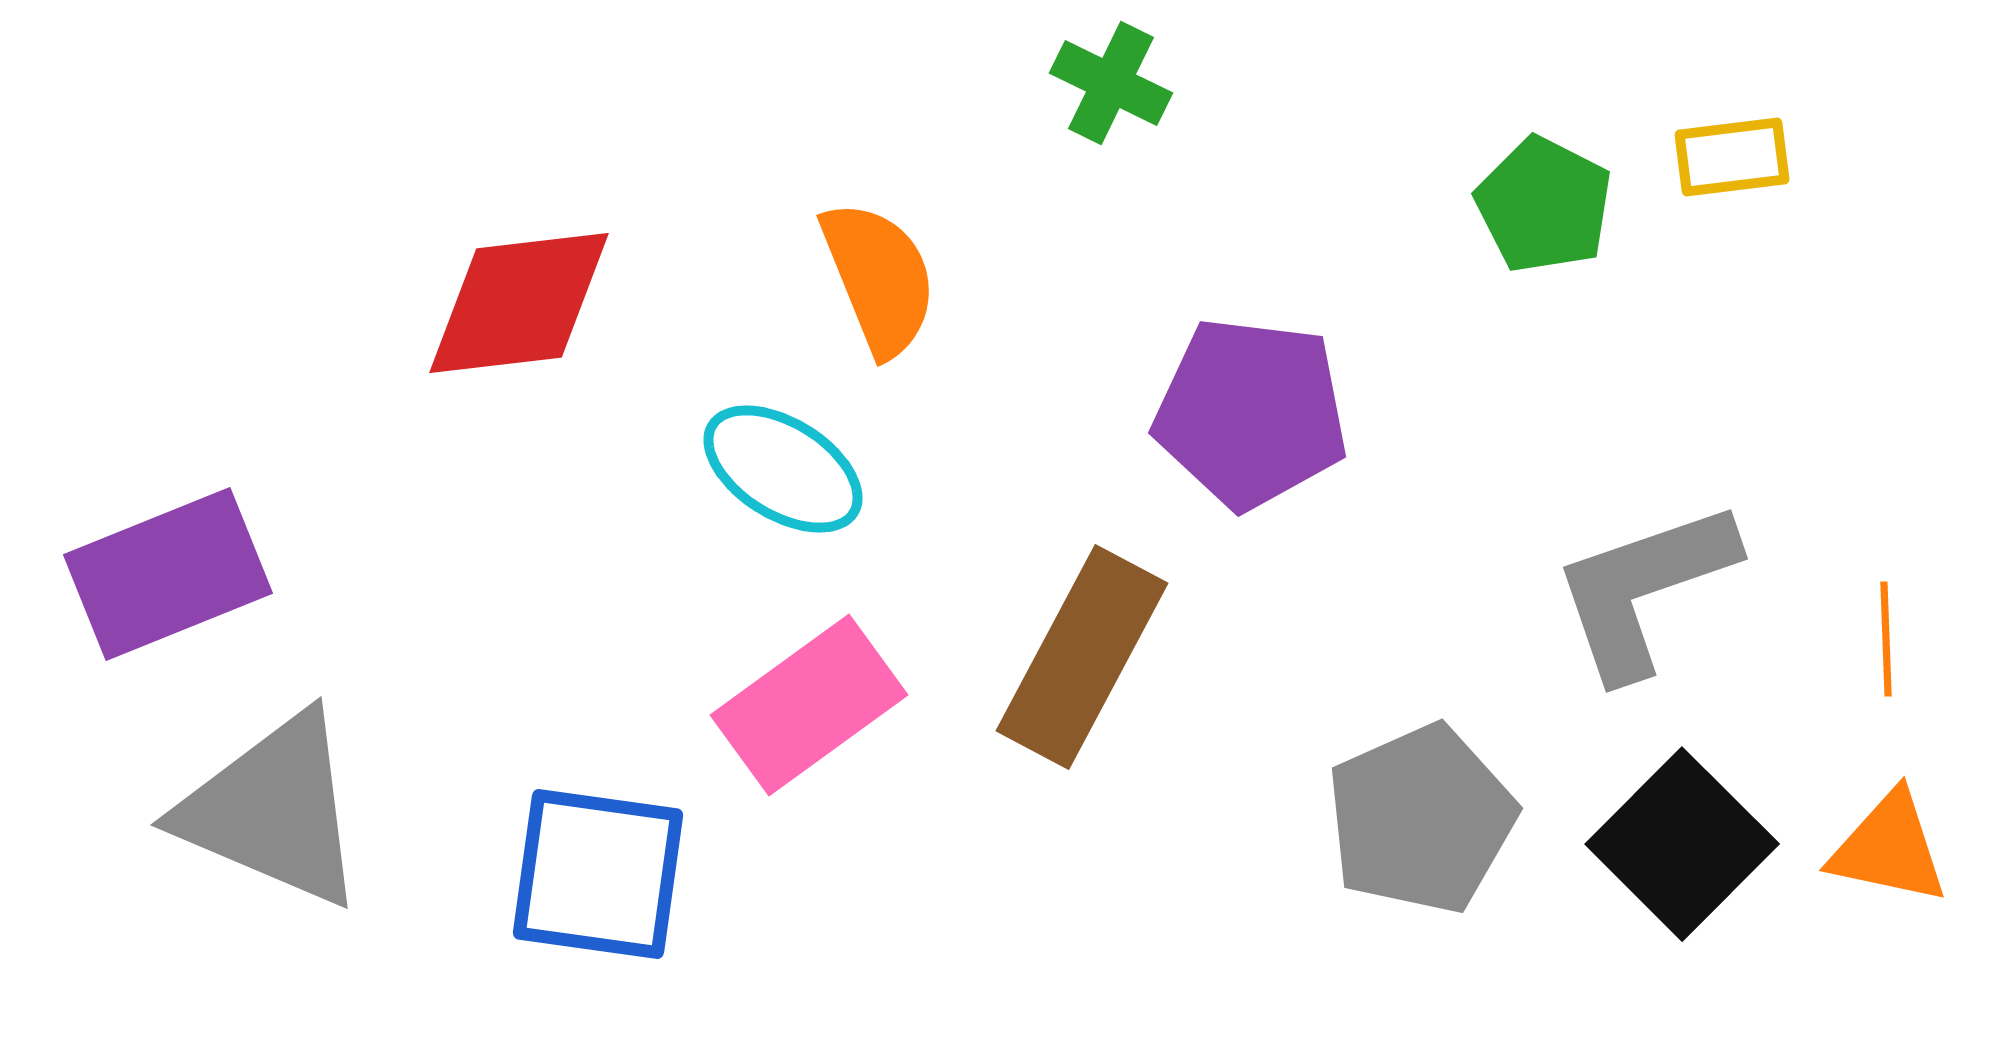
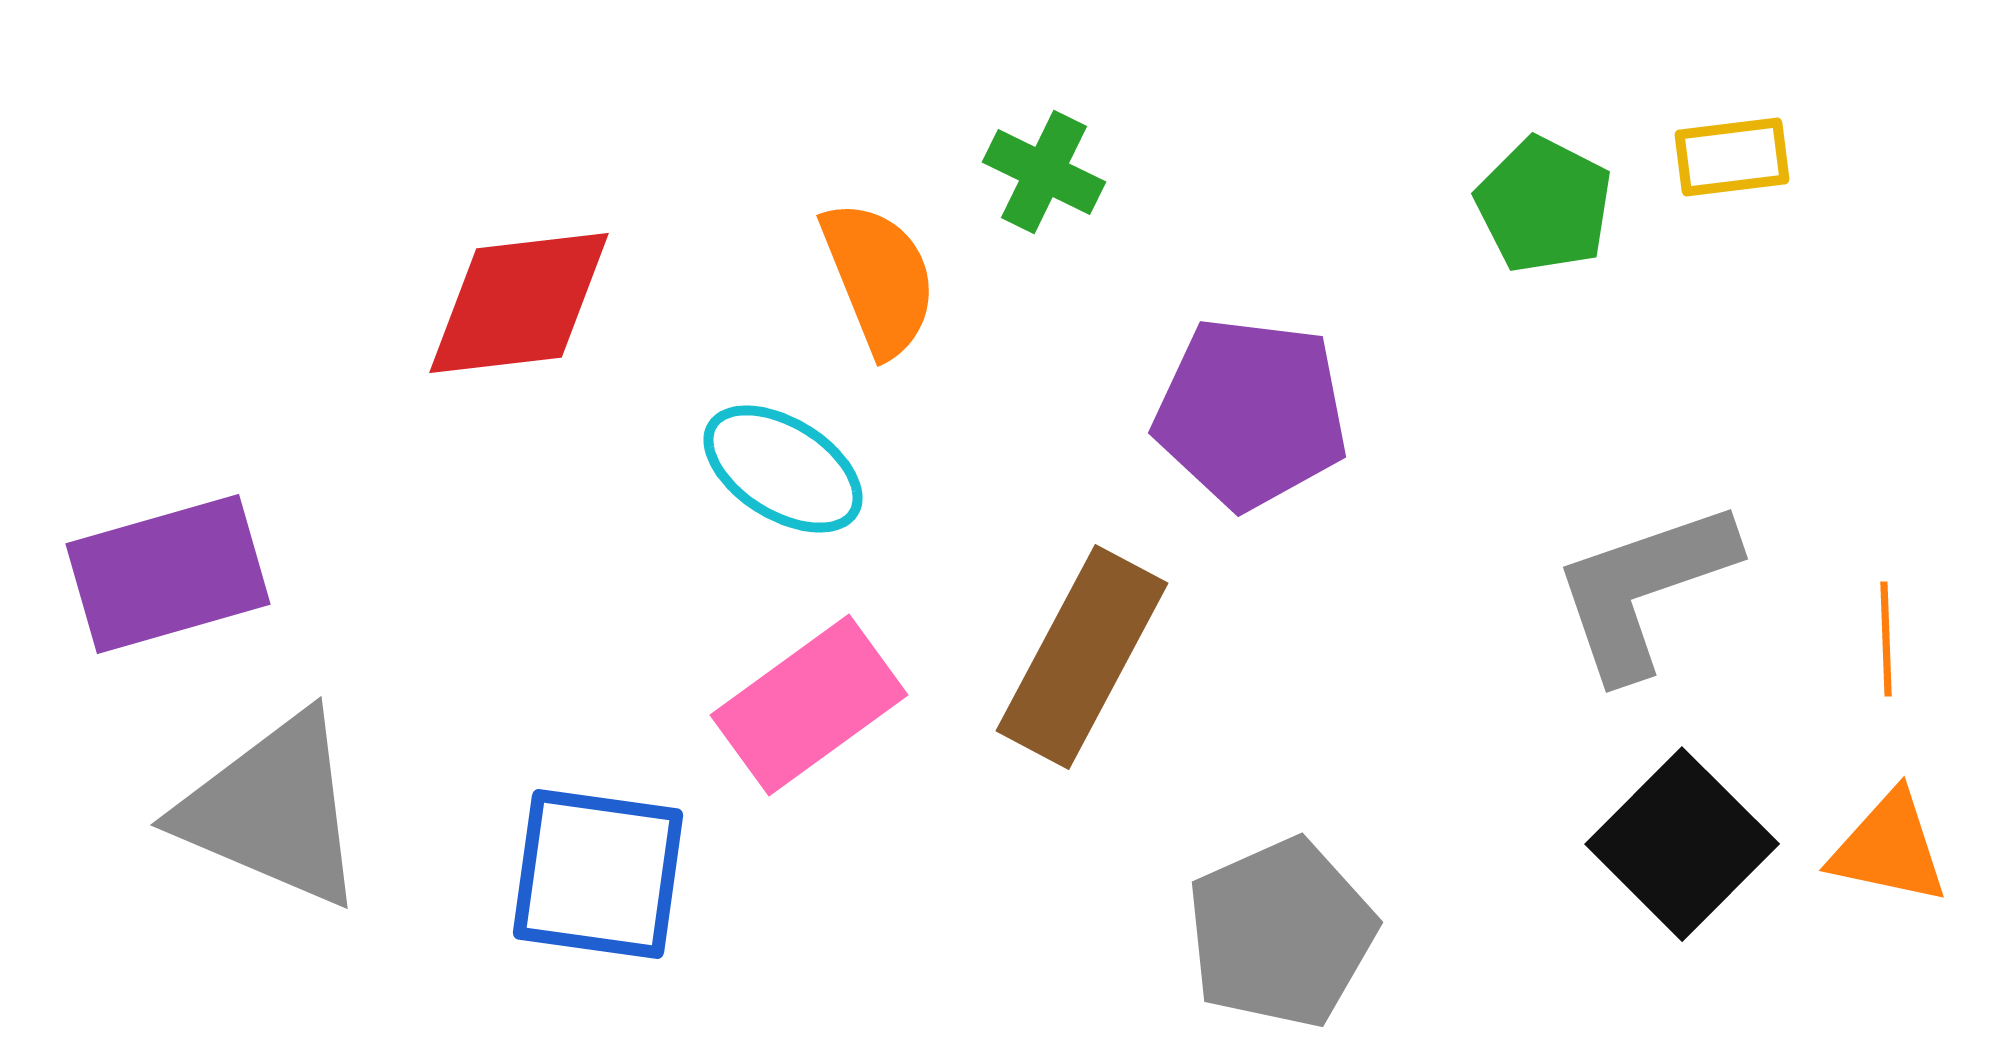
green cross: moved 67 px left, 89 px down
purple rectangle: rotated 6 degrees clockwise
gray pentagon: moved 140 px left, 114 px down
